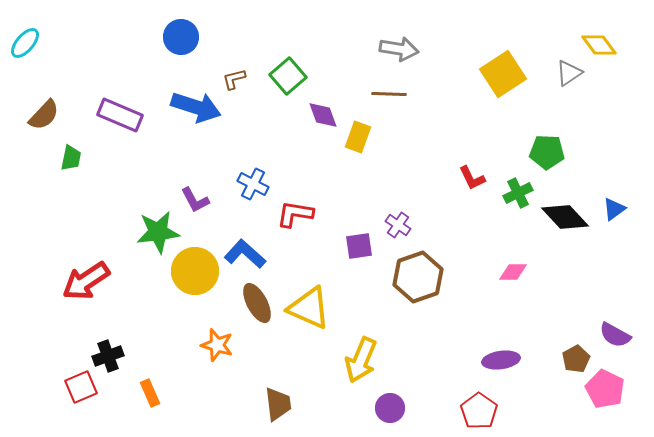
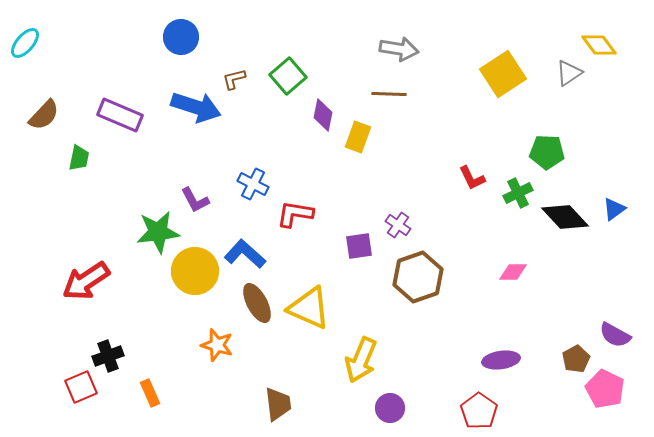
purple diamond at (323, 115): rotated 32 degrees clockwise
green trapezoid at (71, 158): moved 8 px right
